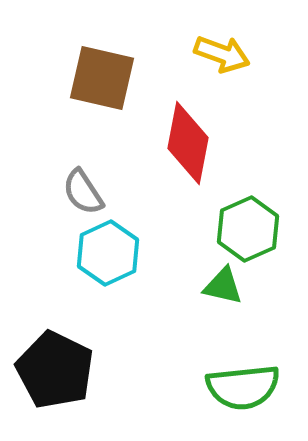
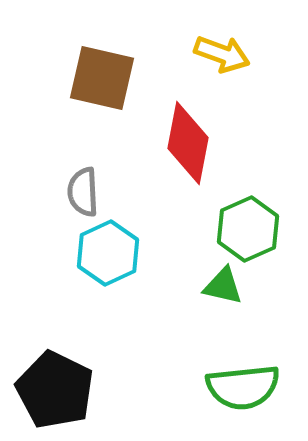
gray semicircle: rotated 30 degrees clockwise
black pentagon: moved 20 px down
